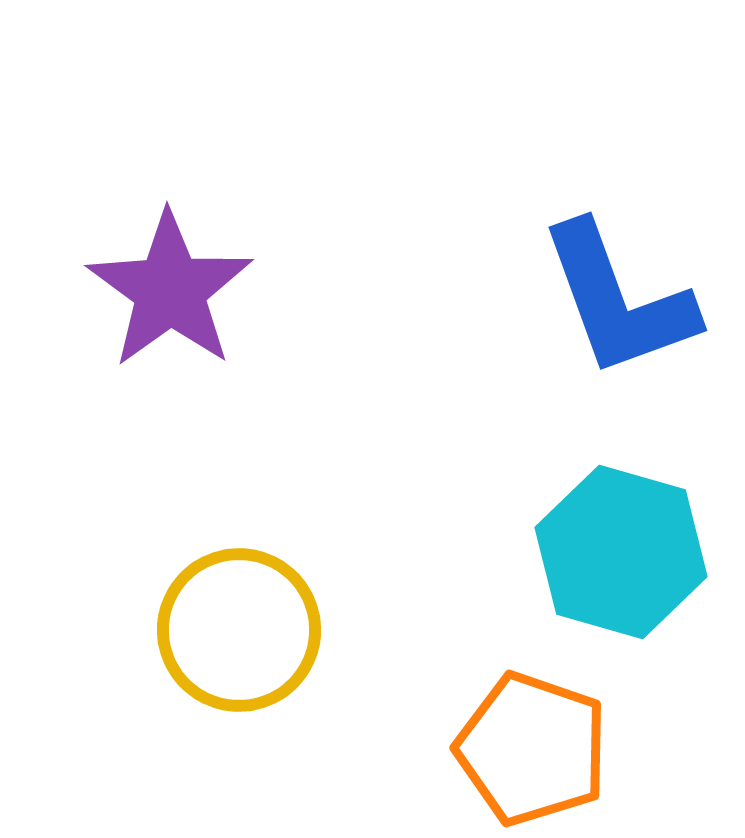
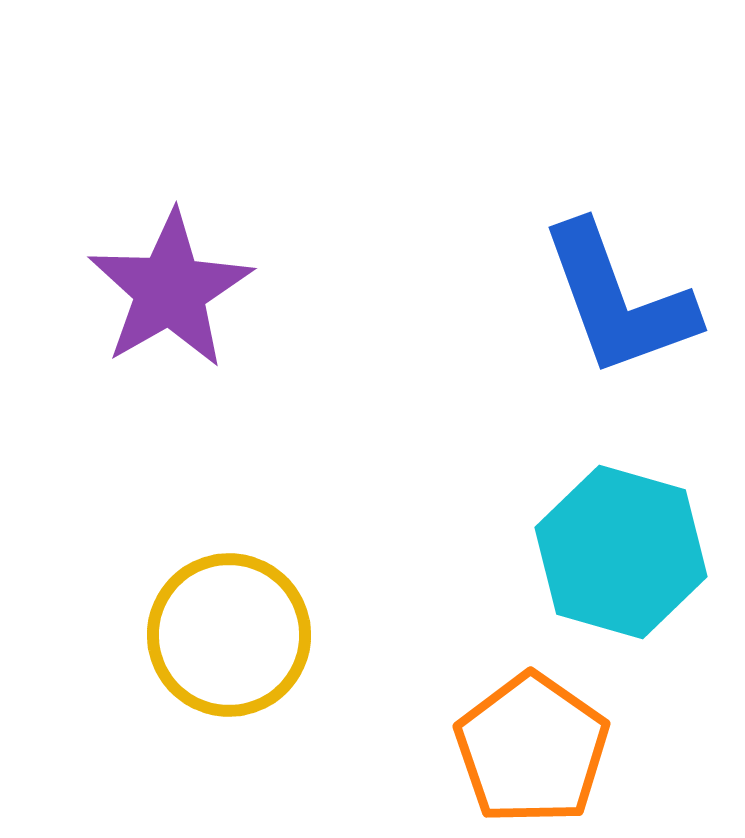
purple star: rotated 6 degrees clockwise
yellow circle: moved 10 px left, 5 px down
orange pentagon: rotated 16 degrees clockwise
